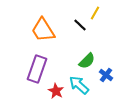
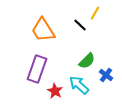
red star: moved 1 px left
